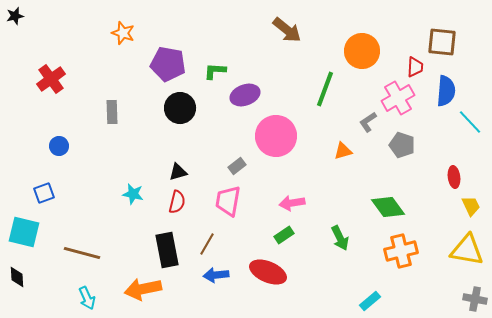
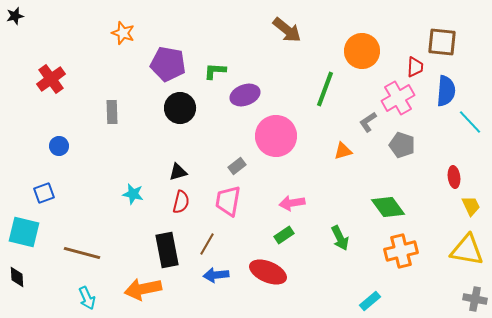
red semicircle at (177, 202): moved 4 px right
